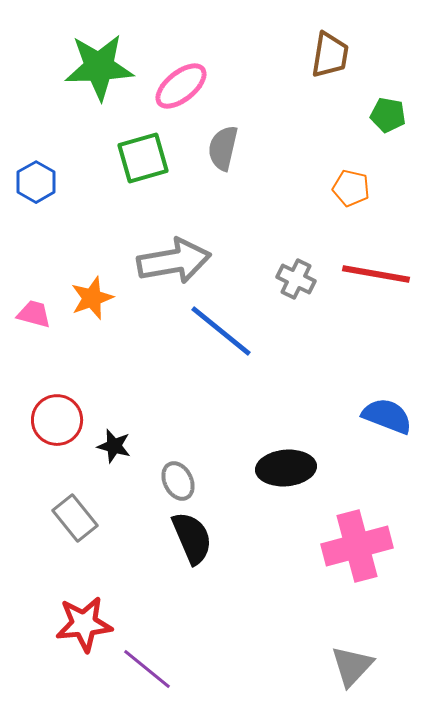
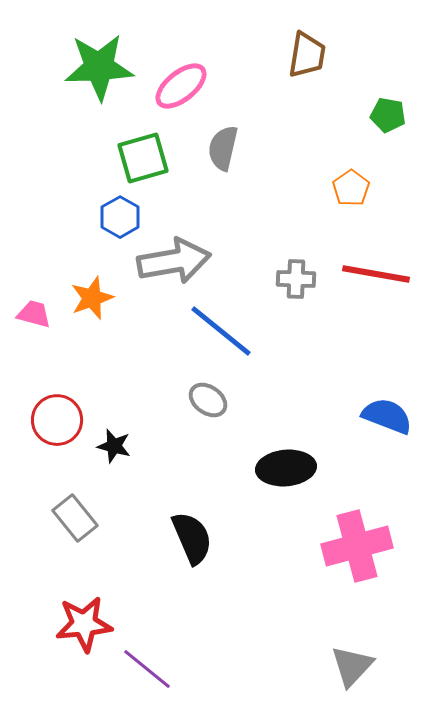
brown trapezoid: moved 23 px left
blue hexagon: moved 84 px right, 35 px down
orange pentagon: rotated 24 degrees clockwise
gray cross: rotated 24 degrees counterclockwise
gray ellipse: moved 30 px right, 81 px up; rotated 27 degrees counterclockwise
